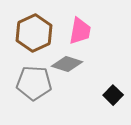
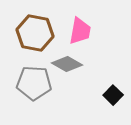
brown hexagon: moved 1 px right; rotated 24 degrees counterclockwise
gray diamond: rotated 12 degrees clockwise
